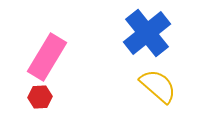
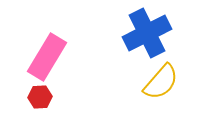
blue cross: rotated 12 degrees clockwise
yellow semicircle: moved 3 px right, 4 px up; rotated 90 degrees clockwise
